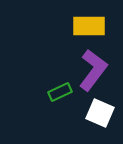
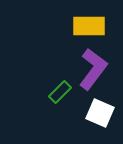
purple L-shape: moved 1 px up
green rectangle: rotated 20 degrees counterclockwise
